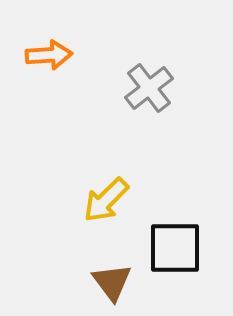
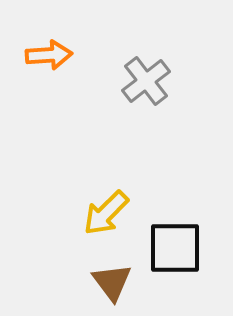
gray cross: moved 3 px left, 7 px up
yellow arrow: moved 13 px down
